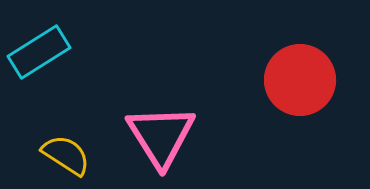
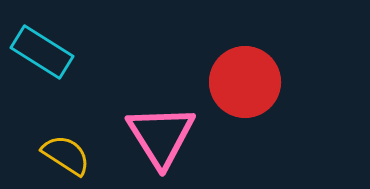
cyan rectangle: moved 3 px right; rotated 64 degrees clockwise
red circle: moved 55 px left, 2 px down
